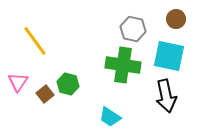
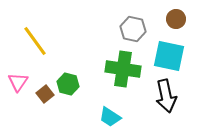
green cross: moved 4 px down
